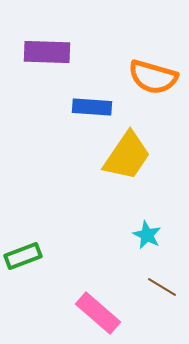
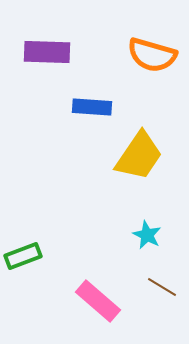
orange semicircle: moved 1 px left, 22 px up
yellow trapezoid: moved 12 px right
pink rectangle: moved 12 px up
